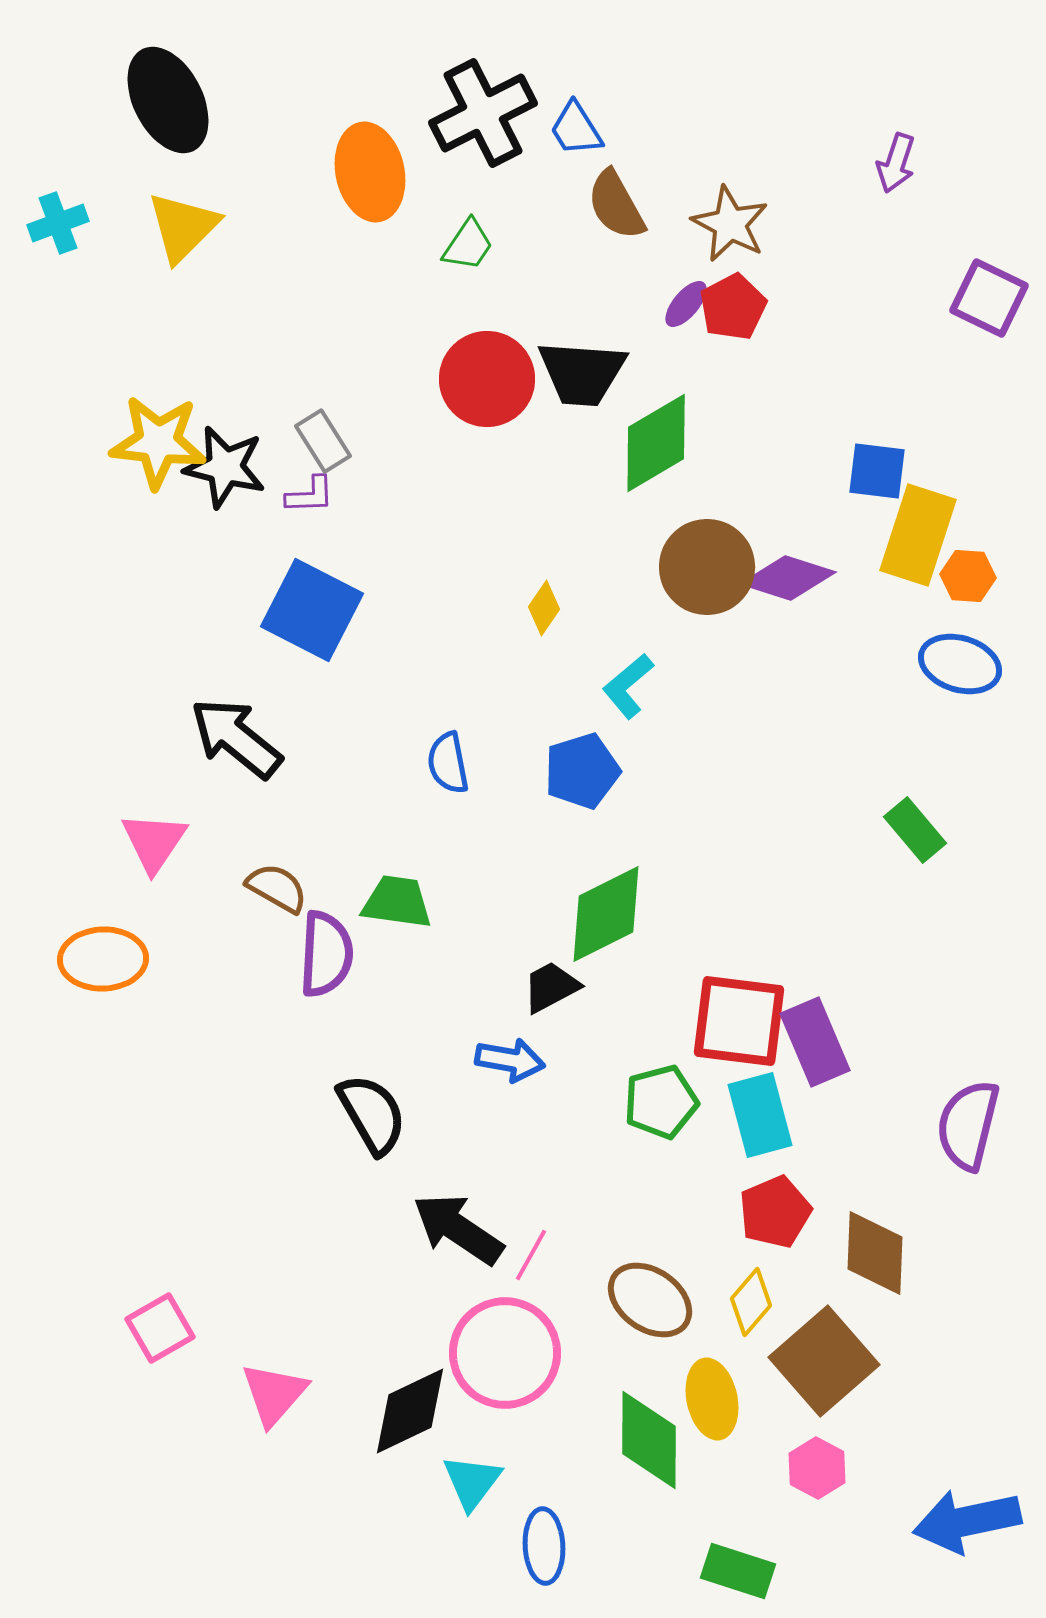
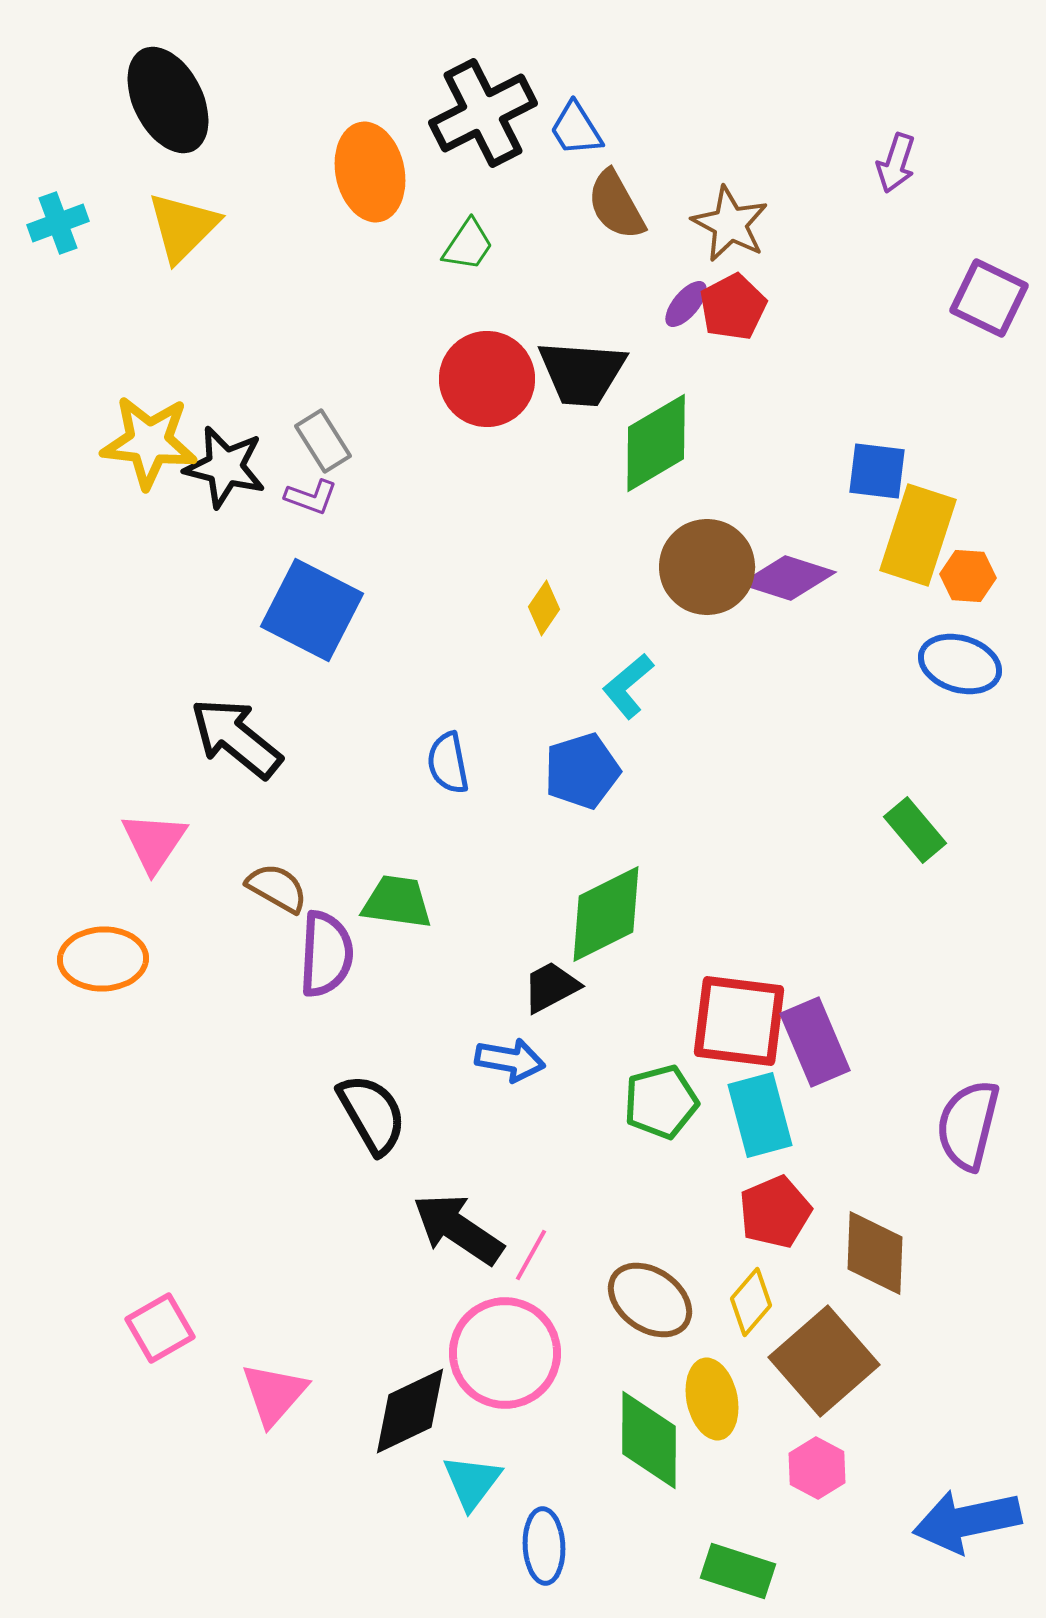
yellow star at (158, 442): moved 9 px left
purple L-shape at (310, 495): moved 1 px right, 2 px down; rotated 22 degrees clockwise
